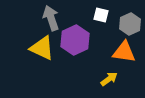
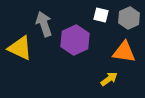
gray arrow: moved 7 px left, 6 px down
gray hexagon: moved 1 px left, 6 px up
yellow triangle: moved 22 px left
